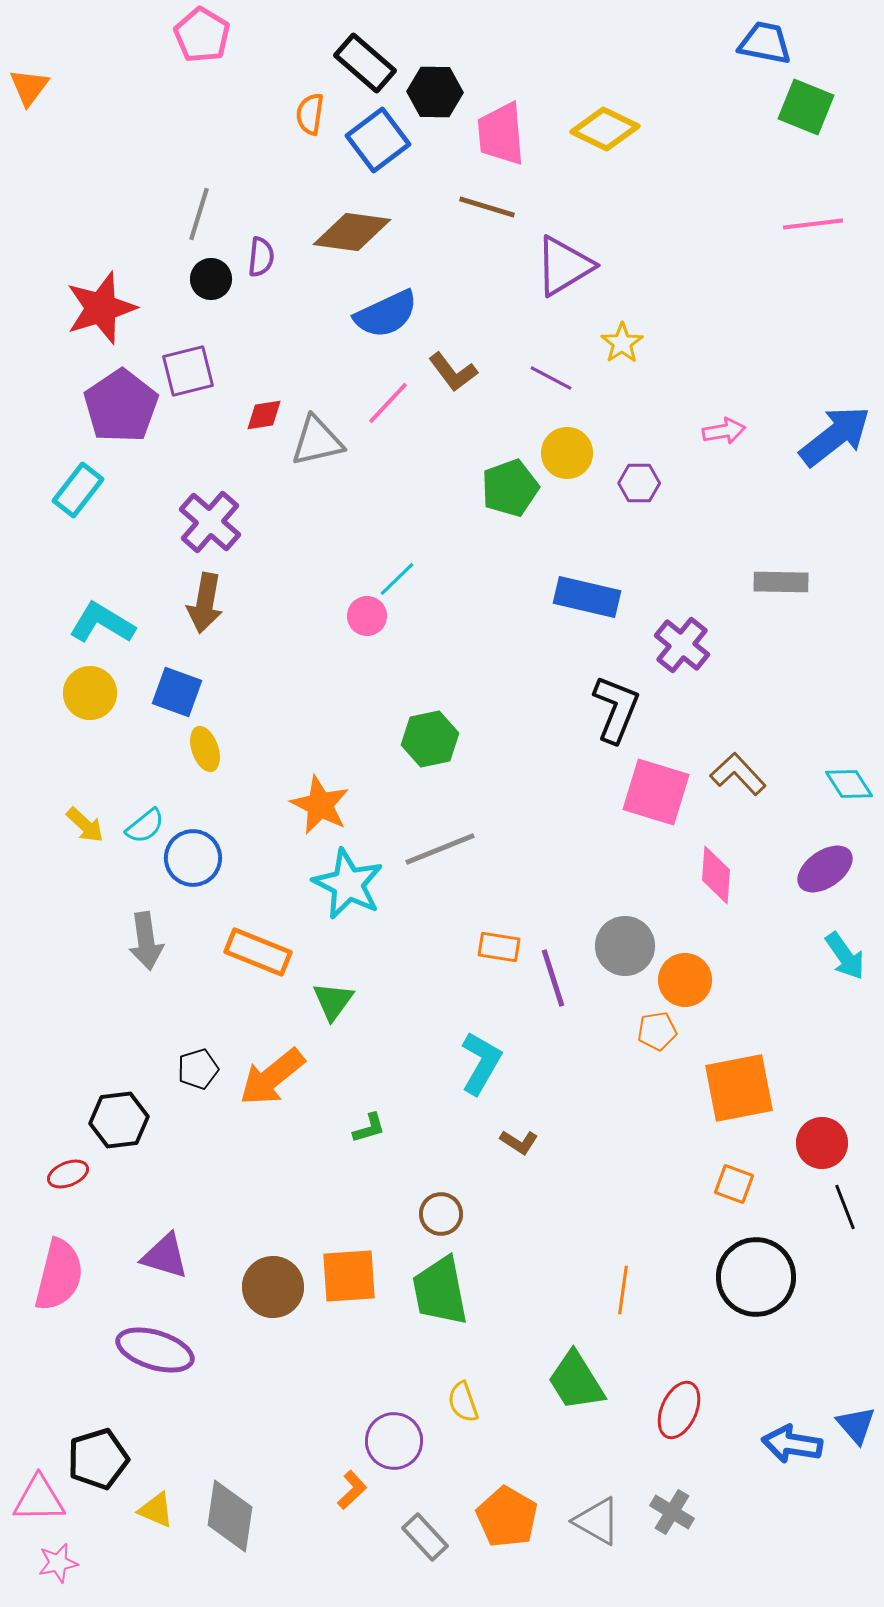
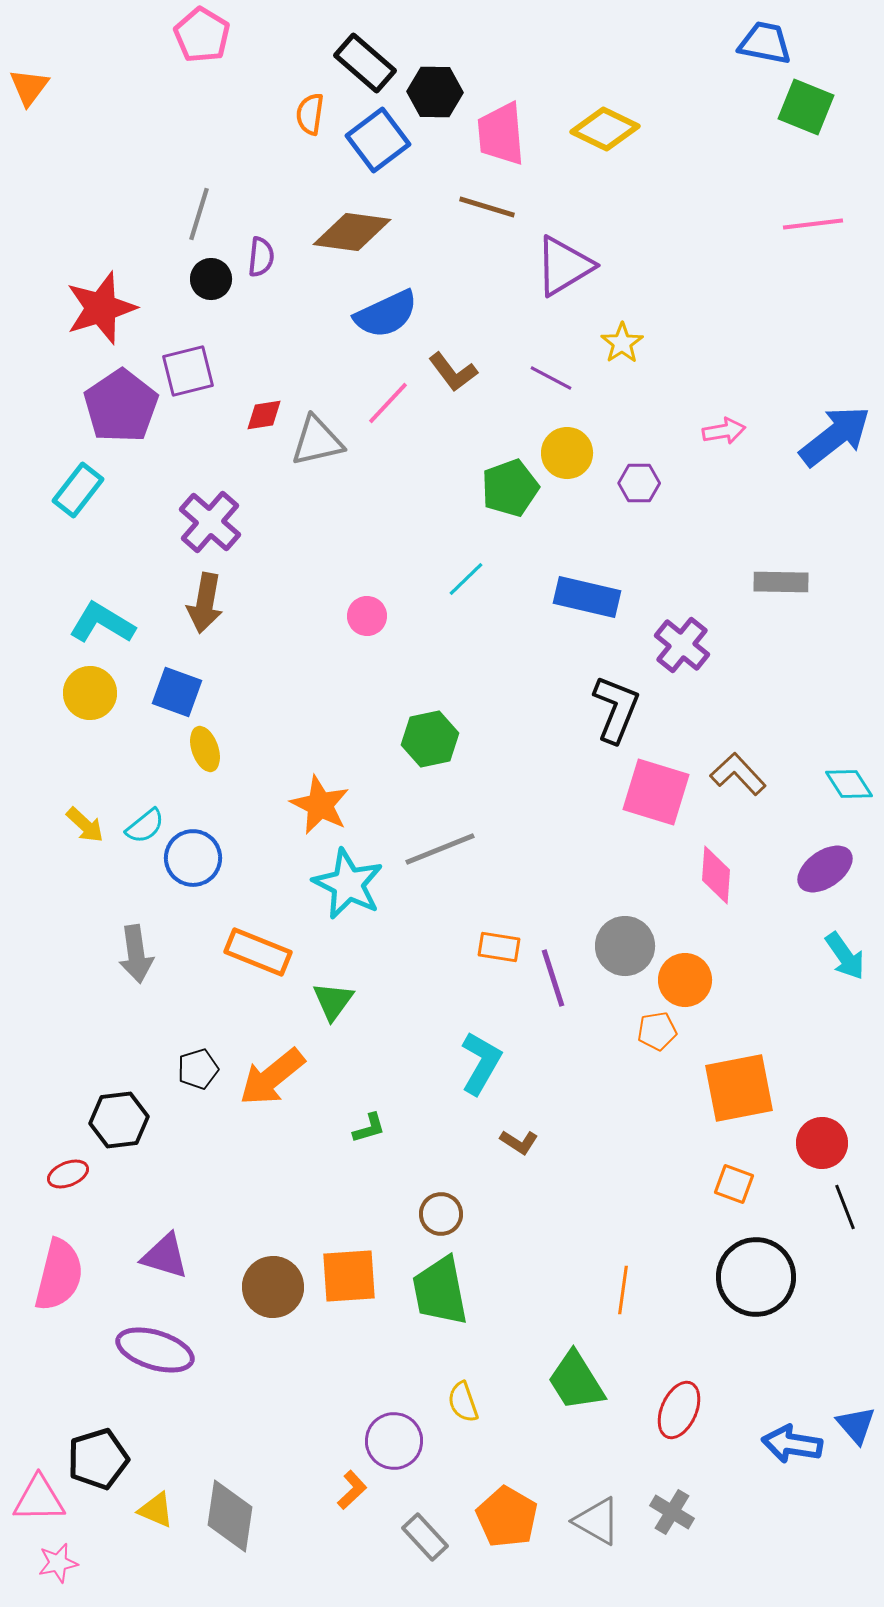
cyan line at (397, 579): moved 69 px right
gray arrow at (146, 941): moved 10 px left, 13 px down
